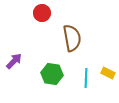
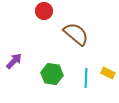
red circle: moved 2 px right, 2 px up
brown semicircle: moved 4 px right, 4 px up; rotated 40 degrees counterclockwise
